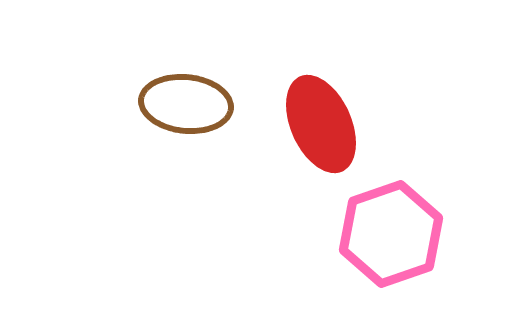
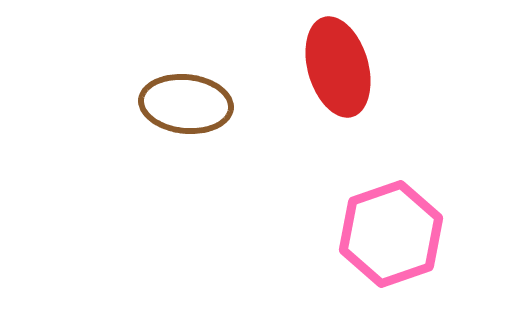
red ellipse: moved 17 px right, 57 px up; rotated 8 degrees clockwise
